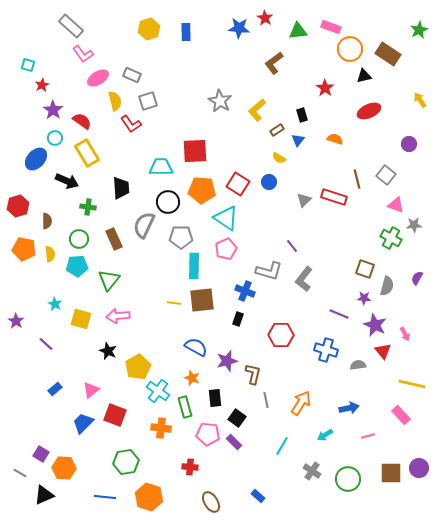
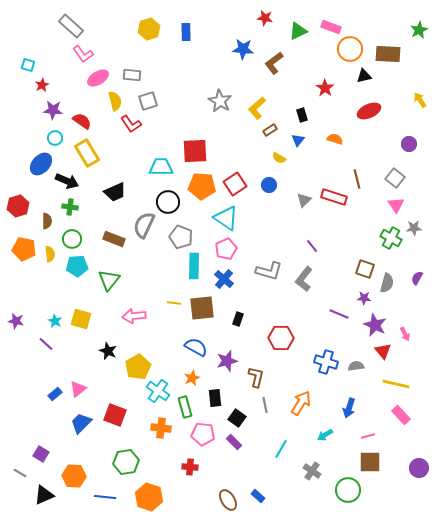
red star at (265, 18): rotated 21 degrees counterclockwise
blue star at (239, 28): moved 4 px right, 21 px down
green triangle at (298, 31): rotated 18 degrees counterclockwise
brown rectangle at (388, 54): rotated 30 degrees counterclockwise
gray rectangle at (132, 75): rotated 18 degrees counterclockwise
purple star at (53, 110): rotated 30 degrees counterclockwise
yellow L-shape at (257, 110): moved 2 px up
brown rectangle at (277, 130): moved 7 px left
blue ellipse at (36, 159): moved 5 px right, 5 px down
gray square at (386, 175): moved 9 px right, 3 px down
blue circle at (269, 182): moved 3 px down
red square at (238, 184): moved 3 px left; rotated 25 degrees clockwise
black trapezoid at (121, 188): moved 6 px left, 4 px down; rotated 70 degrees clockwise
orange pentagon at (202, 190): moved 4 px up
pink triangle at (396, 205): rotated 36 degrees clockwise
green cross at (88, 207): moved 18 px left
gray star at (414, 225): moved 3 px down
gray pentagon at (181, 237): rotated 20 degrees clockwise
green circle at (79, 239): moved 7 px left
brown rectangle at (114, 239): rotated 45 degrees counterclockwise
purple line at (292, 246): moved 20 px right
gray semicircle at (387, 286): moved 3 px up
blue cross at (245, 291): moved 21 px left, 12 px up; rotated 18 degrees clockwise
brown square at (202, 300): moved 8 px down
cyan star at (55, 304): moved 17 px down
pink arrow at (118, 316): moved 16 px right
purple star at (16, 321): rotated 21 degrees counterclockwise
red hexagon at (281, 335): moved 3 px down
blue cross at (326, 350): moved 12 px down
gray semicircle at (358, 365): moved 2 px left, 1 px down
brown L-shape at (253, 374): moved 3 px right, 3 px down
orange star at (192, 378): rotated 28 degrees clockwise
yellow line at (412, 384): moved 16 px left
blue rectangle at (55, 389): moved 5 px down
pink triangle at (91, 390): moved 13 px left, 1 px up
gray line at (266, 400): moved 1 px left, 5 px down
blue arrow at (349, 408): rotated 120 degrees clockwise
blue trapezoid at (83, 423): moved 2 px left
pink pentagon at (208, 434): moved 5 px left
cyan line at (282, 446): moved 1 px left, 3 px down
orange hexagon at (64, 468): moved 10 px right, 8 px down
brown square at (391, 473): moved 21 px left, 11 px up
green circle at (348, 479): moved 11 px down
brown ellipse at (211, 502): moved 17 px right, 2 px up
